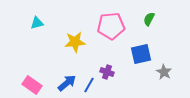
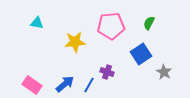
green semicircle: moved 4 px down
cyan triangle: rotated 24 degrees clockwise
blue square: rotated 20 degrees counterclockwise
blue arrow: moved 2 px left, 1 px down
